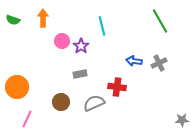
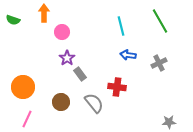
orange arrow: moved 1 px right, 5 px up
cyan line: moved 19 px right
pink circle: moved 9 px up
purple star: moved 14 px left, 12 px down
blue arrow: moved 6 px left, 6 px up
gray rectangle: rotated 64 degrees clockwise
orange circle: moved 6 px right
gray semicircle: rotated 75 degrees clockwise
gray star: moved 13 px left, 2 px down
